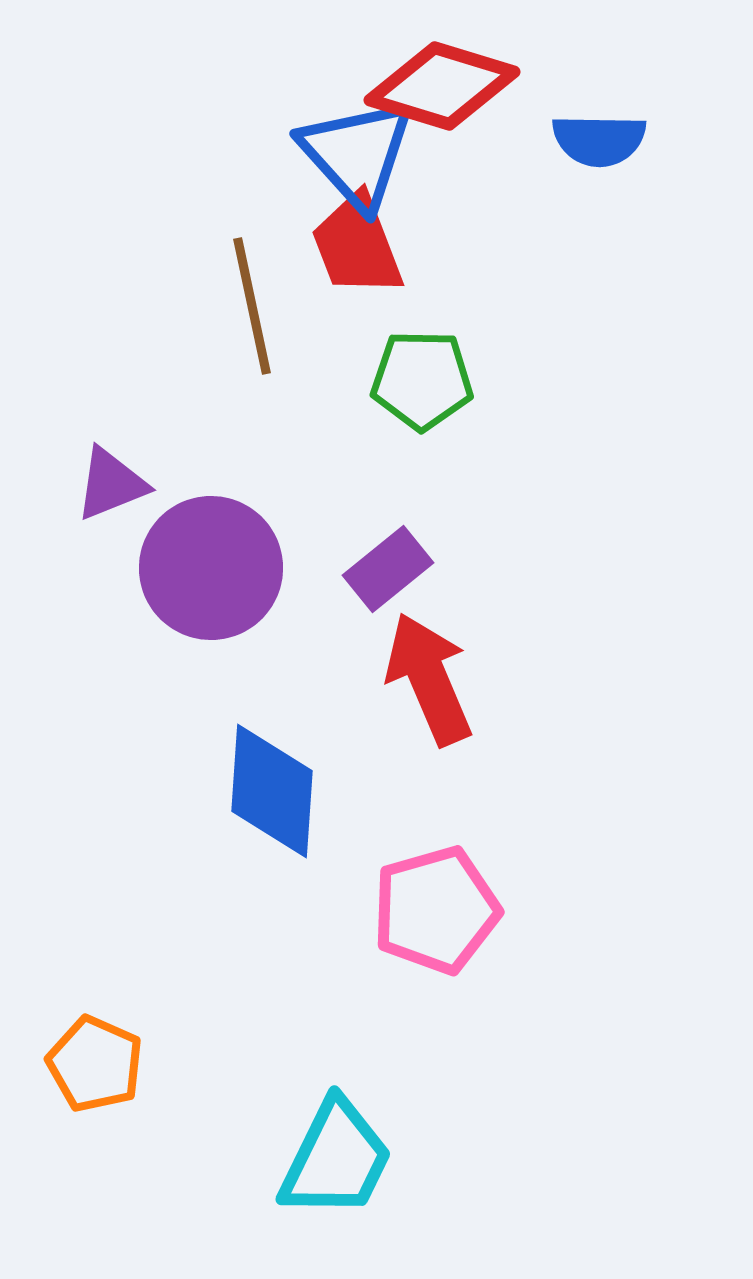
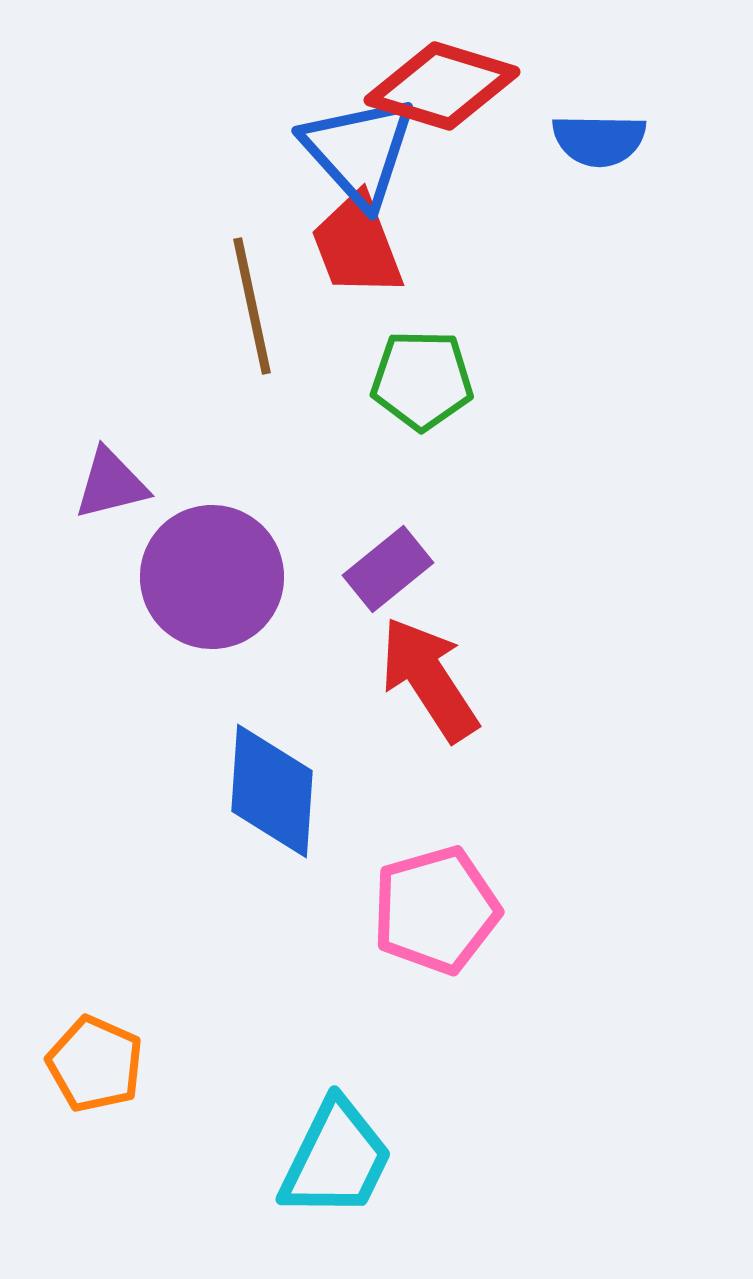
blue triangle: moved 2 px right, 3 px up
purple triangle: rotated 8 degrees clockwise
purple circle: moved 1 px right, 9 px down
red arrow: rotated 10 degrees counterclockwise
